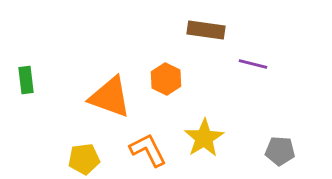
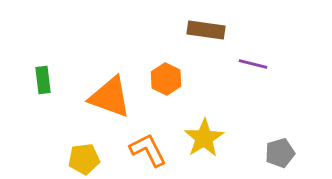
green rectangle: moved 17 px right
gray pentagon: moved 2 px down; rotated 20 degrees counterclockwise
